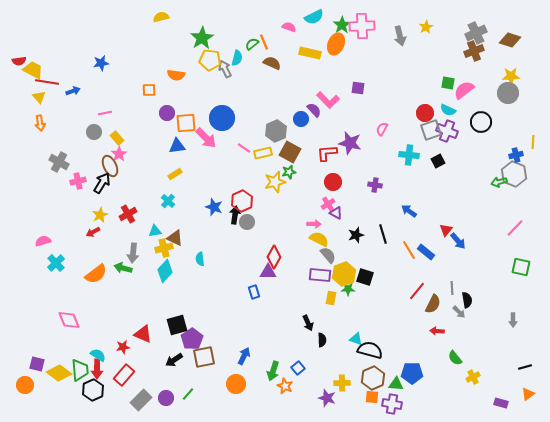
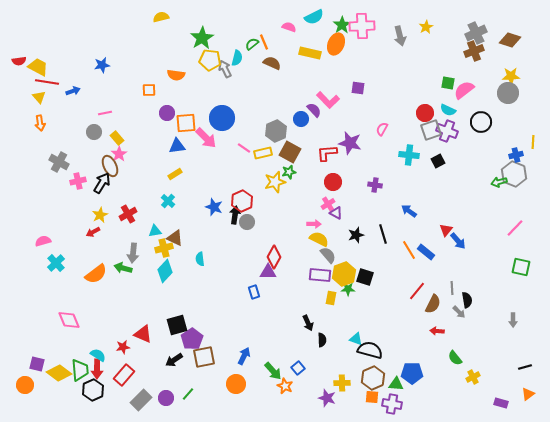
blue star at (101, 63): moved 1 px right, 2 px down
yellow trapezoid at (33, 70): moved 5 px right, 3 px up
green arrow at (273, 371): rotated 60 degrees counterclockwise
